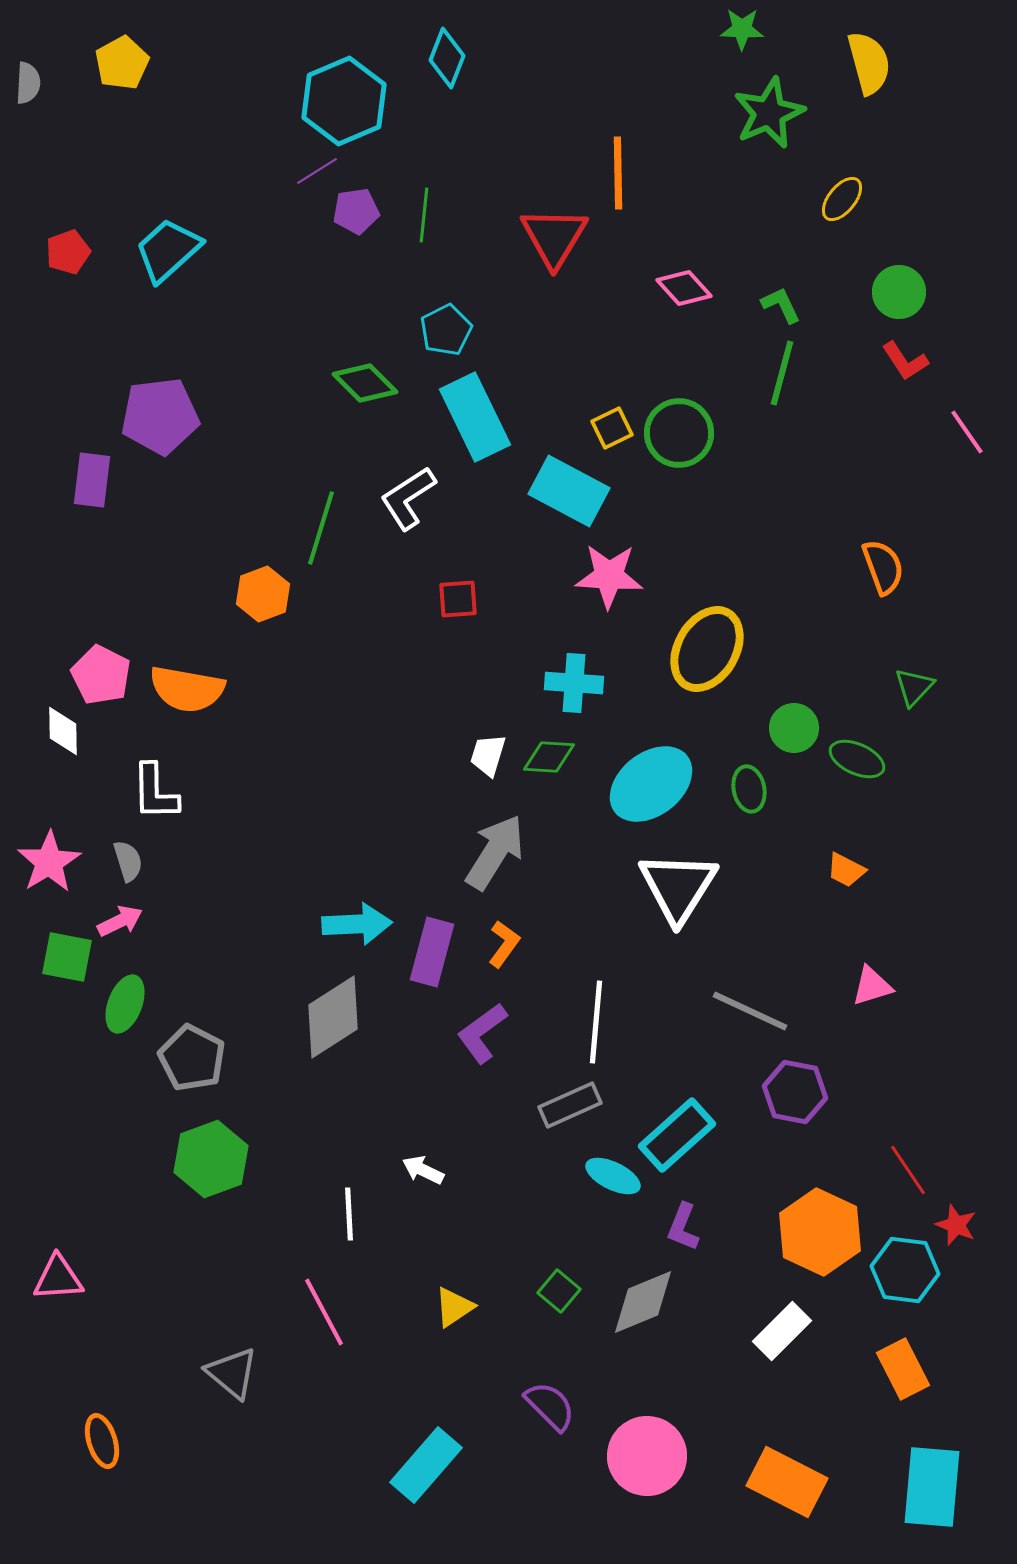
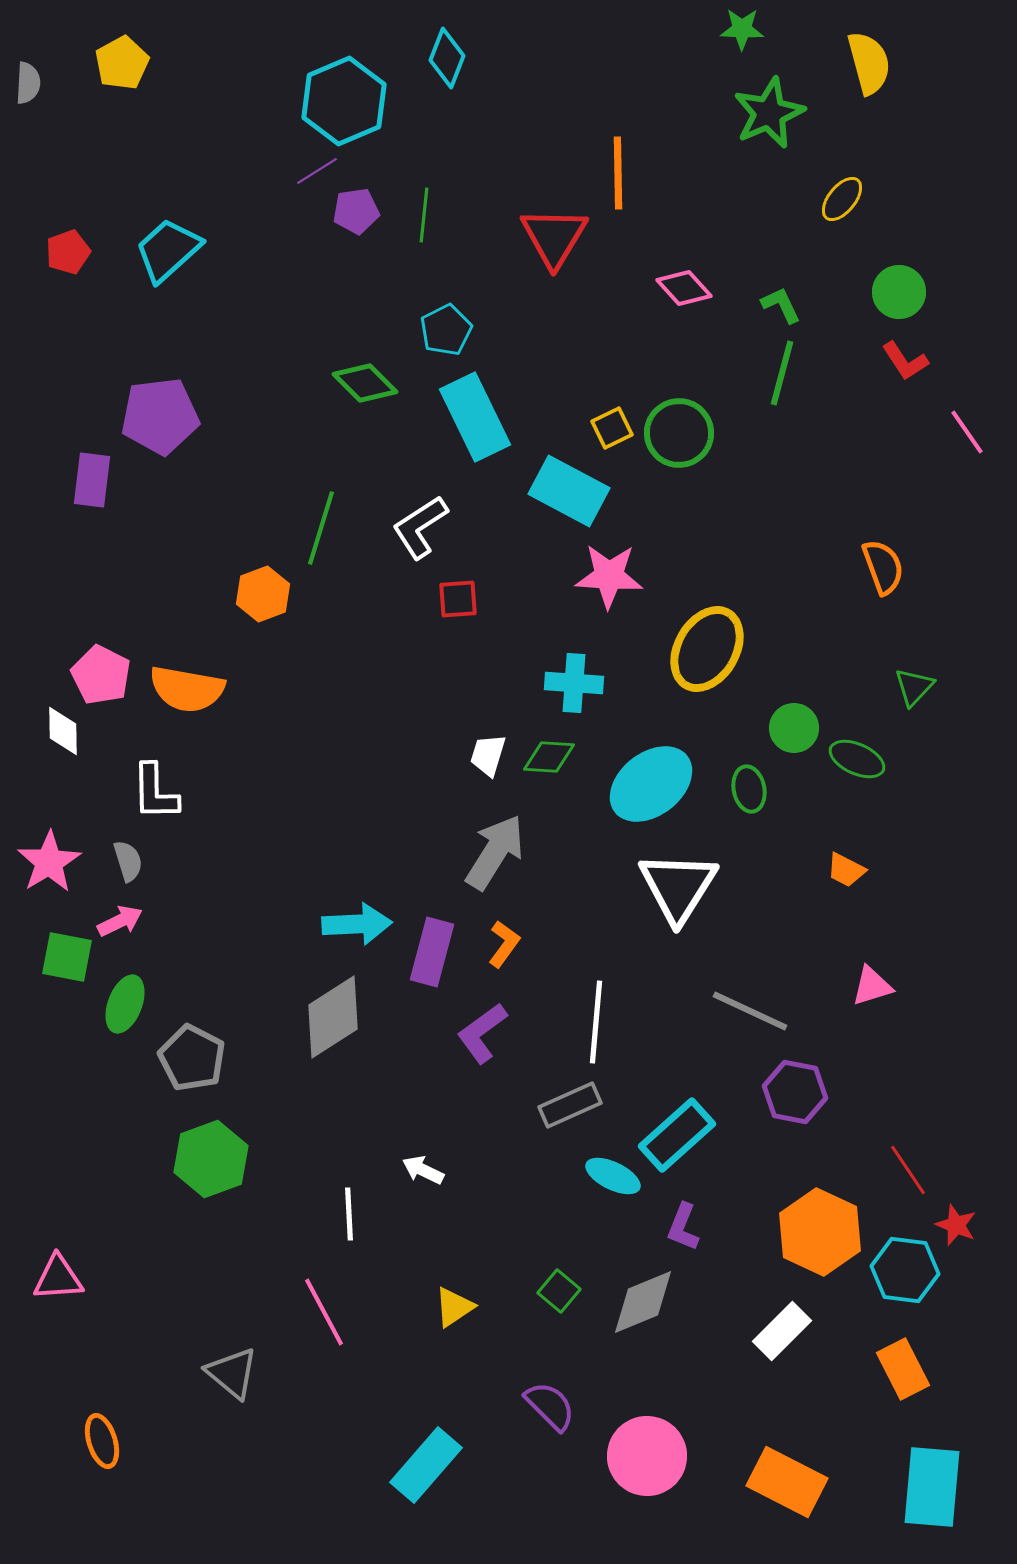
white L-shape at (408, 498): moved 12 px right, 29 px down
